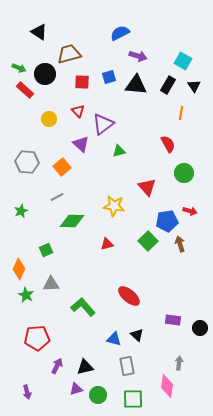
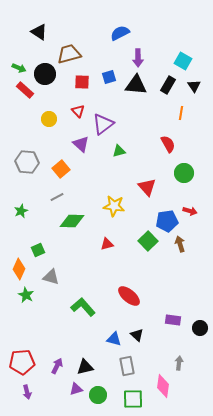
purple arrow at (138, 56): moved 2 px down; rotated 72 degrees clockwise
orange square at (62, 167): moved 1 px left, 2 px down
green square at (46, 250): moved 8 px left
gray triangle at (51, 284): moved 7 px up; rotated 18 degrees clockwise
red pentagon at (37, 338): moved 15 px left, 24 px down
pink diamond at (167, 386): moved 4 px left
